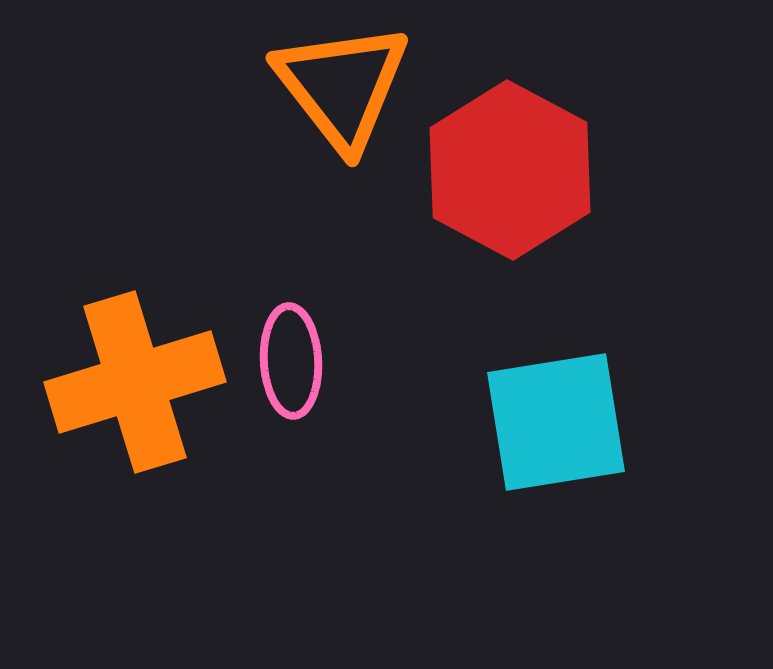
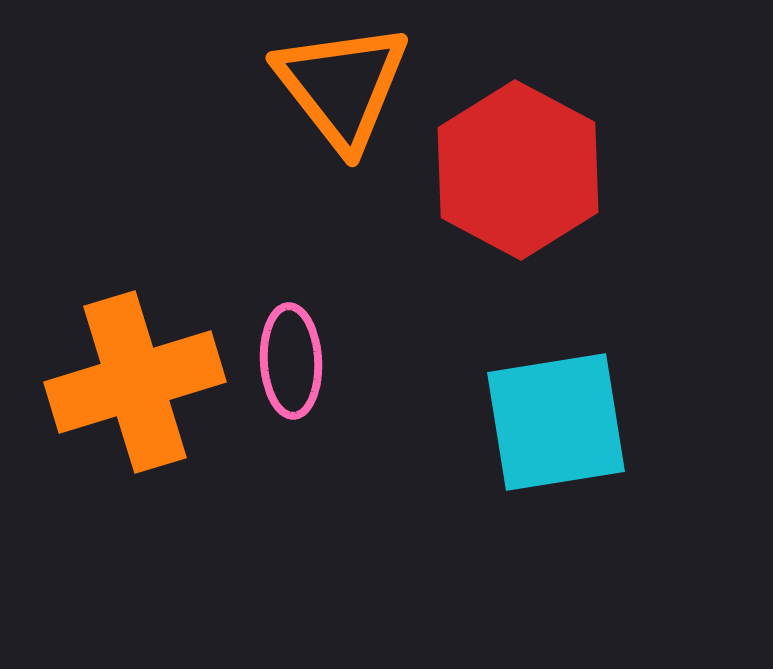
red hexagon: moved 8 px right
